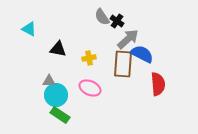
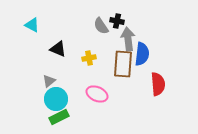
gray semicircle: moved 1 px left, 9 px down
black cross: rotated 24 degrees counterclockwise
cyan triangle: moved 3 px right, 4 px up
gray arrow: rotated 55 degrees counterclockwise
black triangle: rotated 12 degrees clockwise
blue semicircle: rotated 70 degrees clockwise
gray triangle: rotated 40 degrees counterclockwise
pink ellipse: moved 7 px right, 6 px down
cyan circle: moved 4 px down
green rectangle: moved 1 px left, 2 px down; rotated 60 degrees counterclockwise
